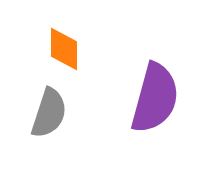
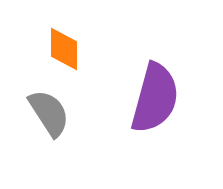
gray semicircle: rotated 51 degrees counterclockwise
